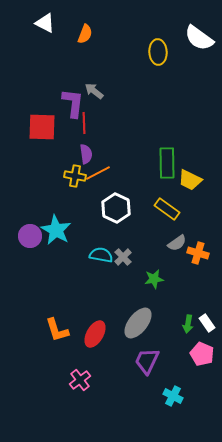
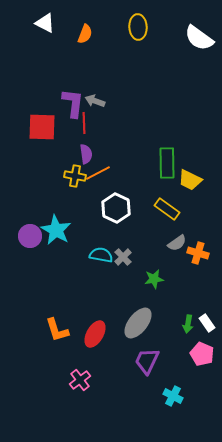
yellow ellipse: moved 20 px left, 25 px up
gray arrow: moved 1 px right, 10 px down; rotated 18 degrees counterclockwise
